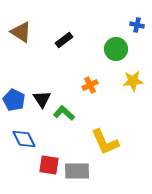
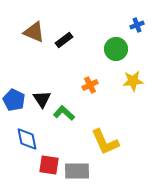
blue cross: rotated 32 degrees counterclockwise
brown triangle: moved 13 px right; rotated 10 degrees counterclockwise
blue diamond: moved 3 px right; rotated 15 degrees clockwise
